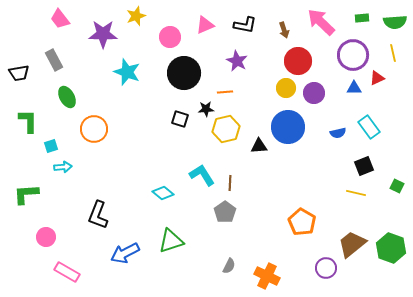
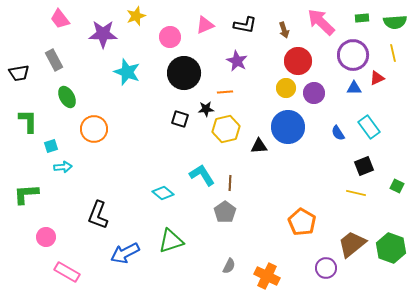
blue semicircle at (338, 133): rotated 70 degrees clockwise
